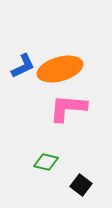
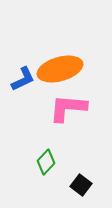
blue L-shape: moved 13 px down
green diamond: rotated 60 degrees counterclockwise
